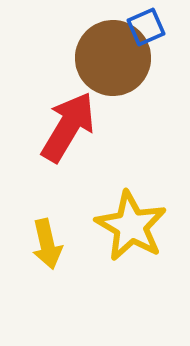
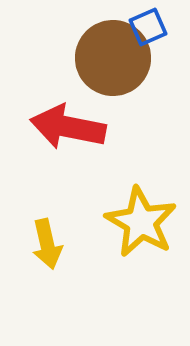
blue square: moved 2 px right
red arrow: rotated 110 degrees counterclockwise
yellow star: moved 10 px right, 4 px up
